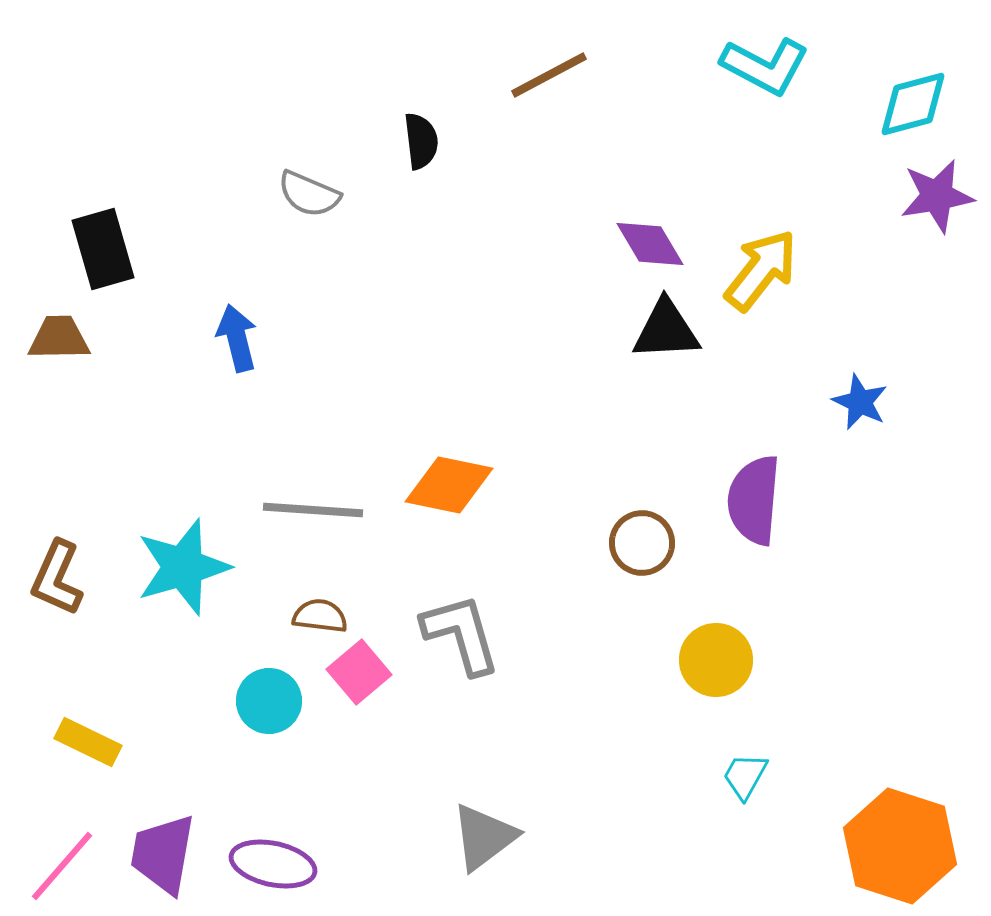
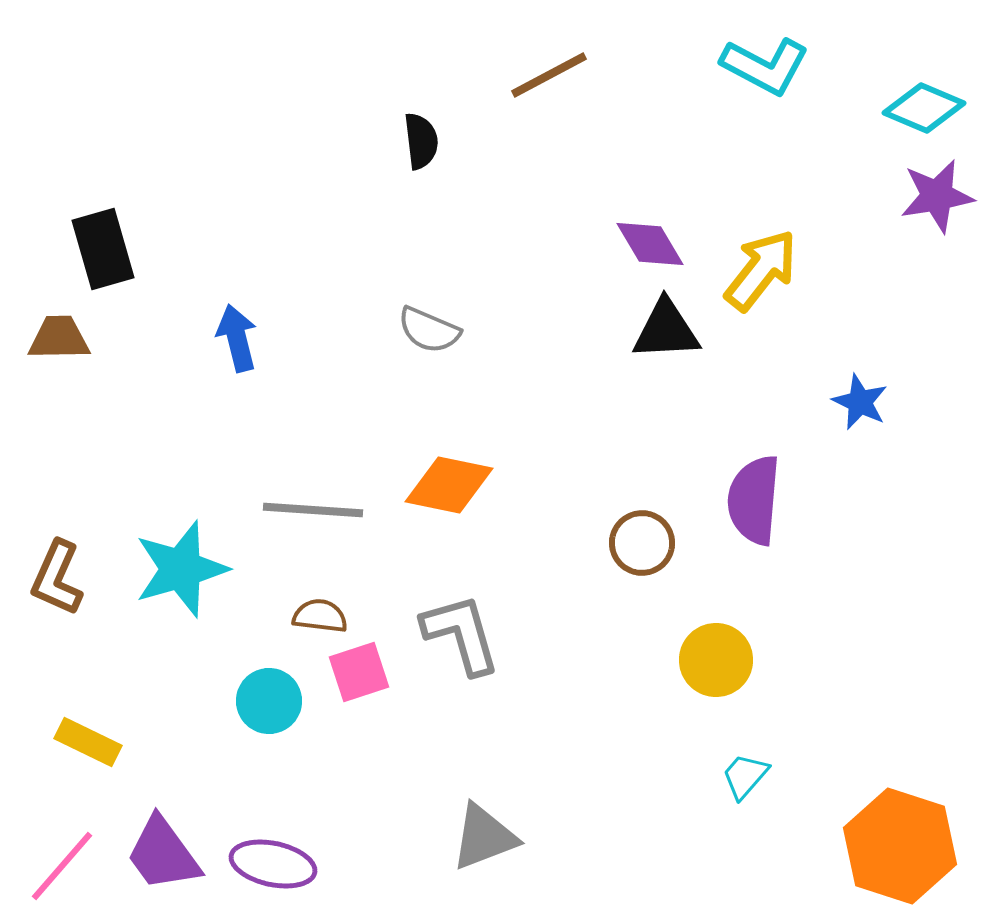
cyan diamond: moved 11 px right, 4 px down; rotated 38 degrees clockwise
gray semicircle: moved 120 px right, 136 px down
cyan star: moved 2 px left, 2 px down
pink square: rotated 22 degrees clockwise
cyan trapezoid: rotated 12 degrees clockwise
gray triangle: rotated 16 degrees clockwise
purple trapezoid: rotated 46 degrees counterclockwise
